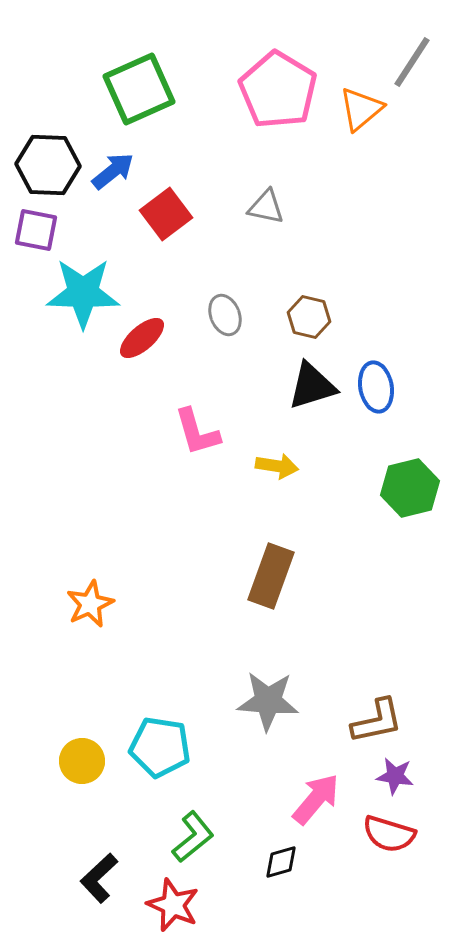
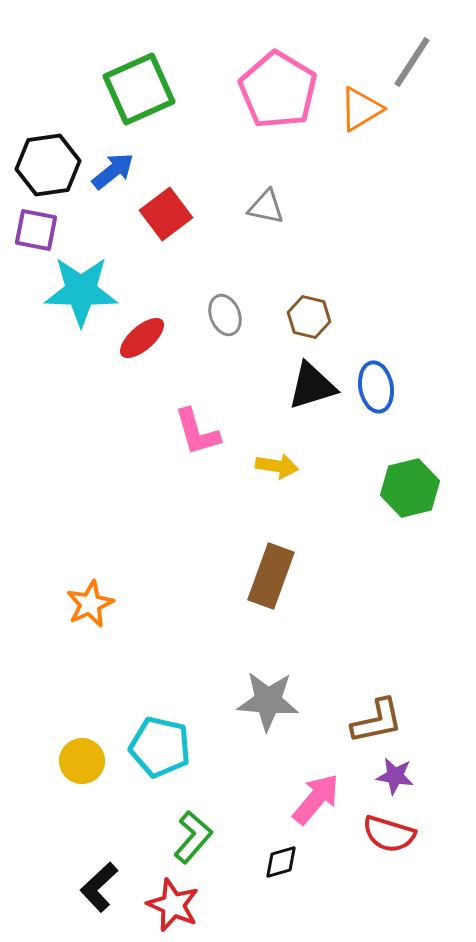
orange triangle: rotated 9 degrees clockwise
black hexagon: rotated 10 degrees counterclockwise
cyan star: moved 2 px left, 2 px up
cyan pentagon: rotated 4 degrees clockwise
green L-shape: rotated 10 degrees counterclockwise
black L-shape: moved 9 px down
